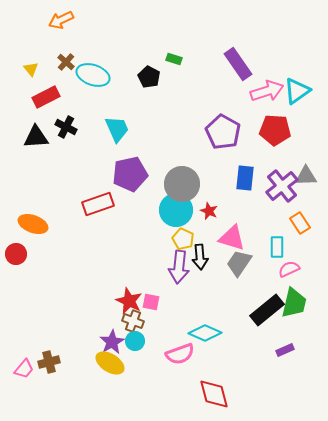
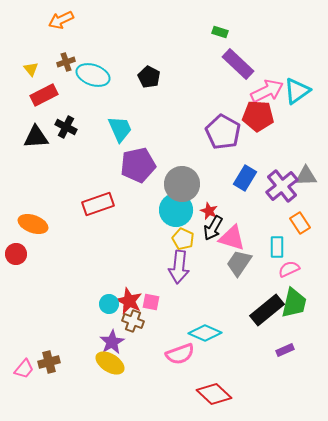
green rectangle at (174, 59): moved 46 px right, 27 px up
brown cross at (66, 62): rotated 30 degrees clockwise
purple rectangle at (238, 64): rotated 12 degrees counterclockwise
pink arrow at (267, 91): rotated 8 degrees counterclockwise
red rectangle at (46, 97): moved 2 px left, 2 px up
cyan trapezoid at (117, 129): moved 3 px right
red pentagon at (275, 130): moved 17 px left, 14 px up
purple pentagon at (130, 174): moved 8 px right, 9 px up
blue rectangle at (245, 178): rotated 25 degrees clockwise
black arrow at (200, 257): moved 13 px right, 29 px up; rotated 35 degrees clockwise
cyan circle at (135, 341): moved 26 px left, 37 px up
red diamond at (214, 394): rotated 32 degrees counterclockwise
